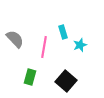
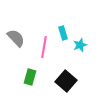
cyan rectangle: moved 1 px down
gray semicircle: moved 1 px right, 1 px up
